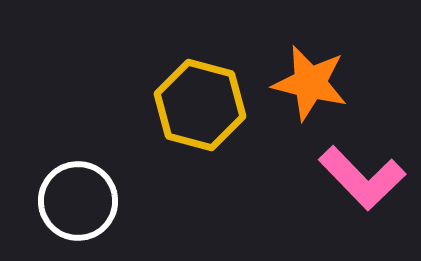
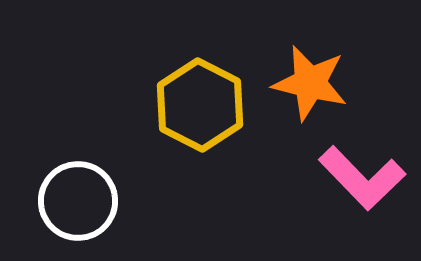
yellow hexagon: rotated 12 degrees clockwise
